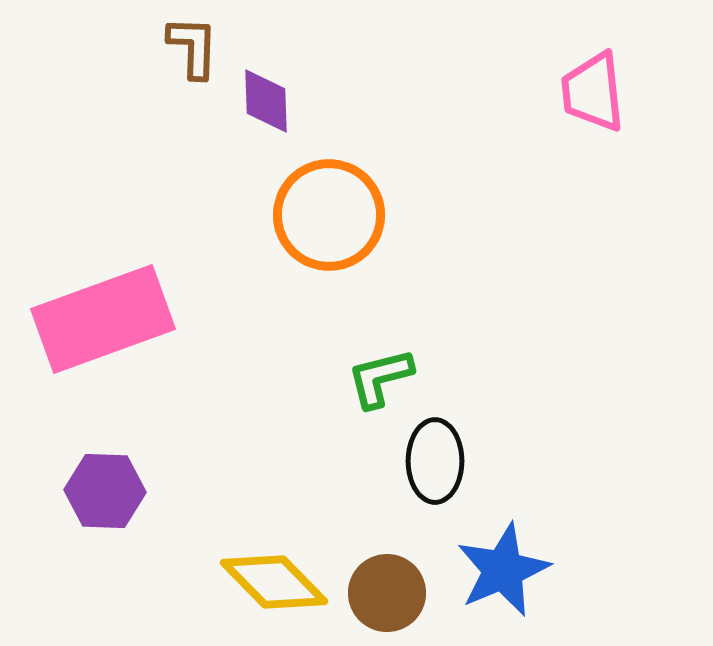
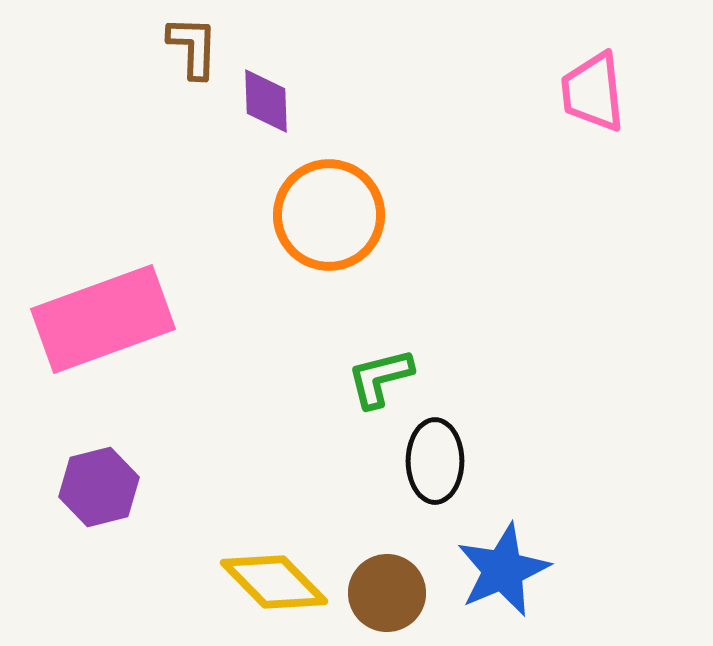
purple hexagon: moved 6 px left, 4 px up; rotated 16 degrees counterclockwise
